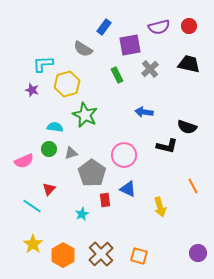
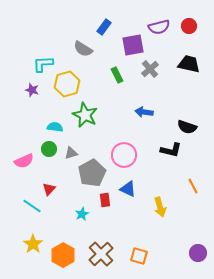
purple square: moved 3 px right
black L-shape: moved 4 px right, 4 px down
gray pentagon: rotated 8 degrees clockwise
